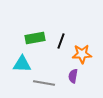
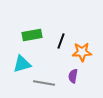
green rectangle: moved 3 px left, 3 px up
orange star: moved 2 px up
cyan triangle: rotated 18 degrees counterclockwise
